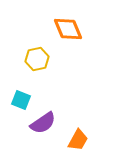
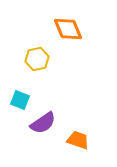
cyan square: moved 1 px left
orange trapezoid: rotated 100 degrees counterclockwise
